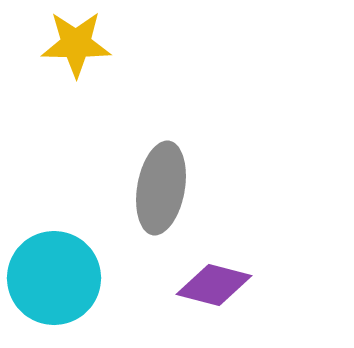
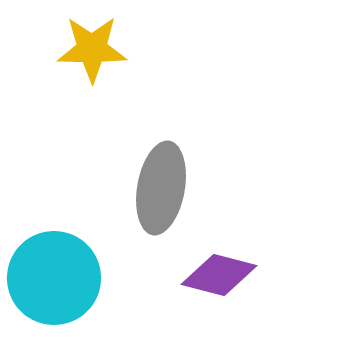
yellow star: moved 16 px right, 5 px down
purple diamond: moved 5 px right, 10 px up
